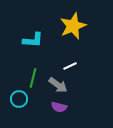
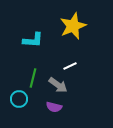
purple semicircle: moved 5 px left
